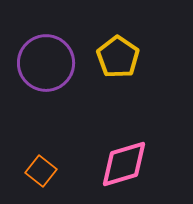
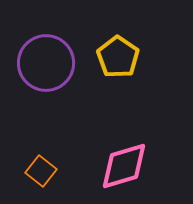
pink diamond: moved 2 px down
